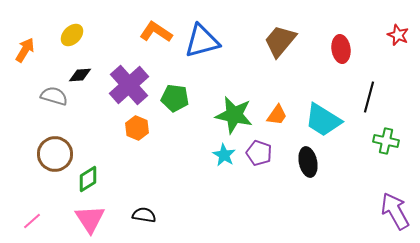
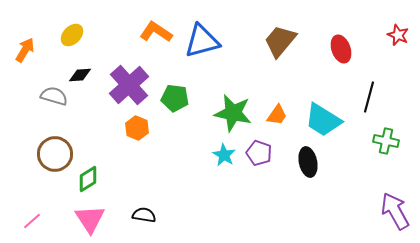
red ellipse: rotated 12 degrees counterclockwise
green star: moved 1 px left, 2 px up
